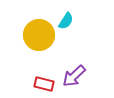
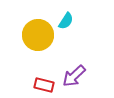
yellow circle: moved 1 px left
red rectangle: moved 1 px down
